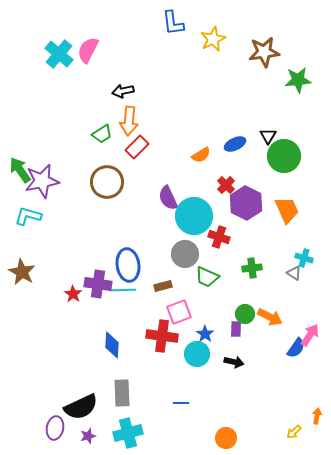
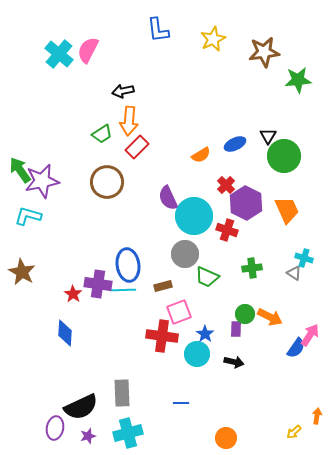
blue L-shape at (173, 23): moved 15 px left, 7 px down
red cross at (219, 237): moved 8 px right, 7 px up
blue diamond at (112, 345): moved 47 px left, 12 px up
